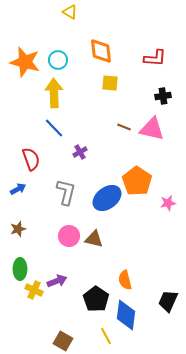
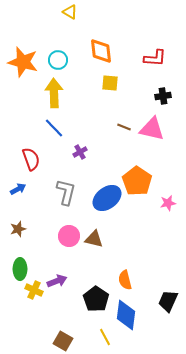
orange star: moved 2 px left
yellow line: moved 1 px left, 1 px down
